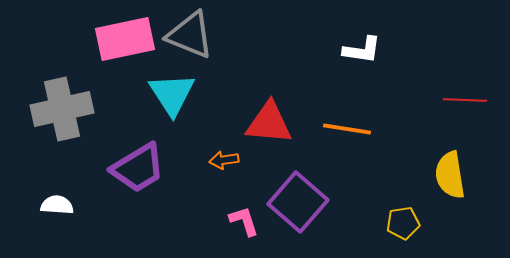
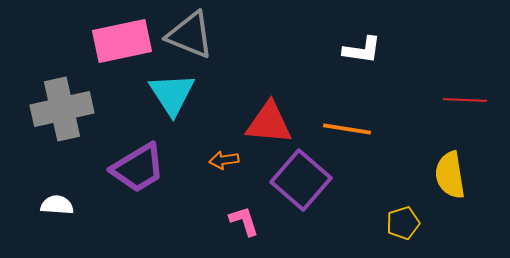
pink rectangle: moved 3 px left, 2 px down
purple square: moved 3 px right, 22 px up
yellow pentagon: rotated 8 degrees counterclockwise
